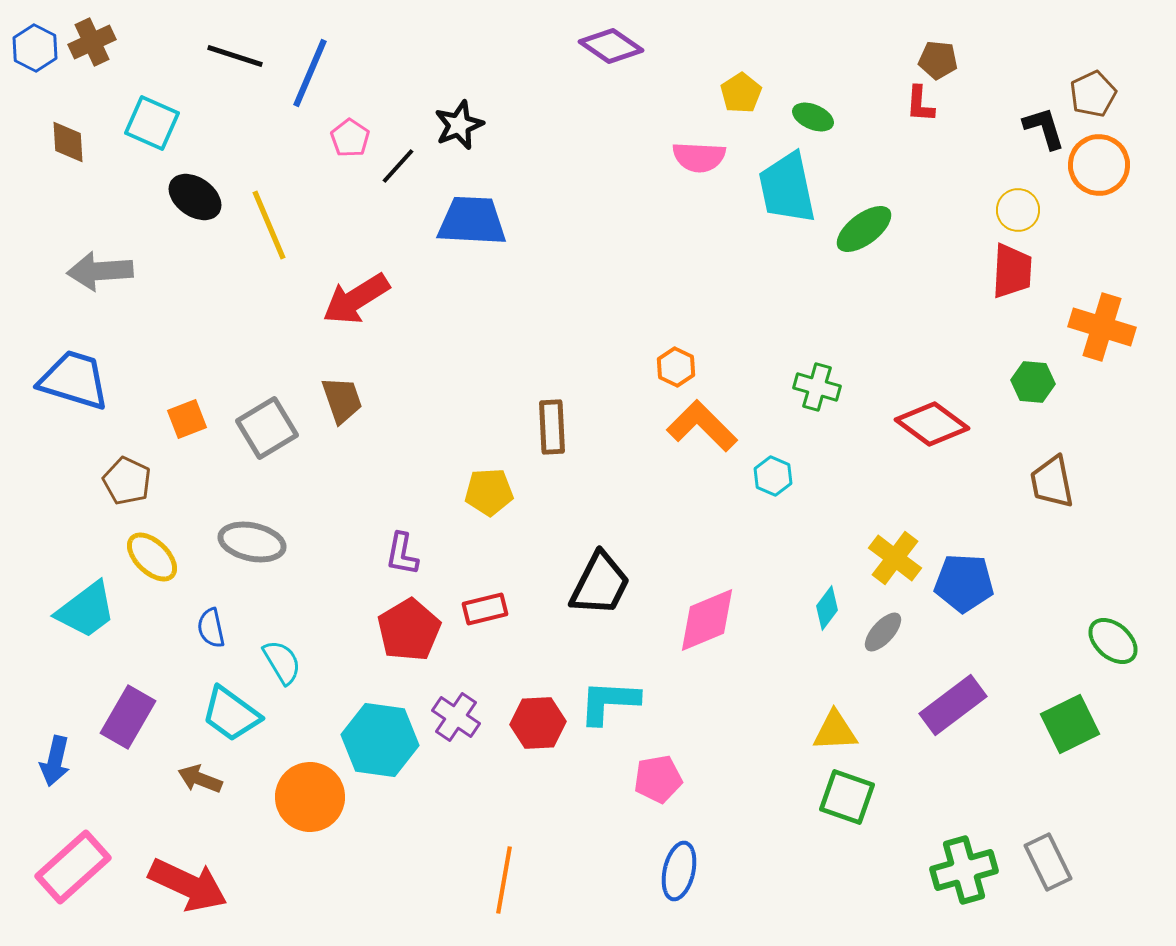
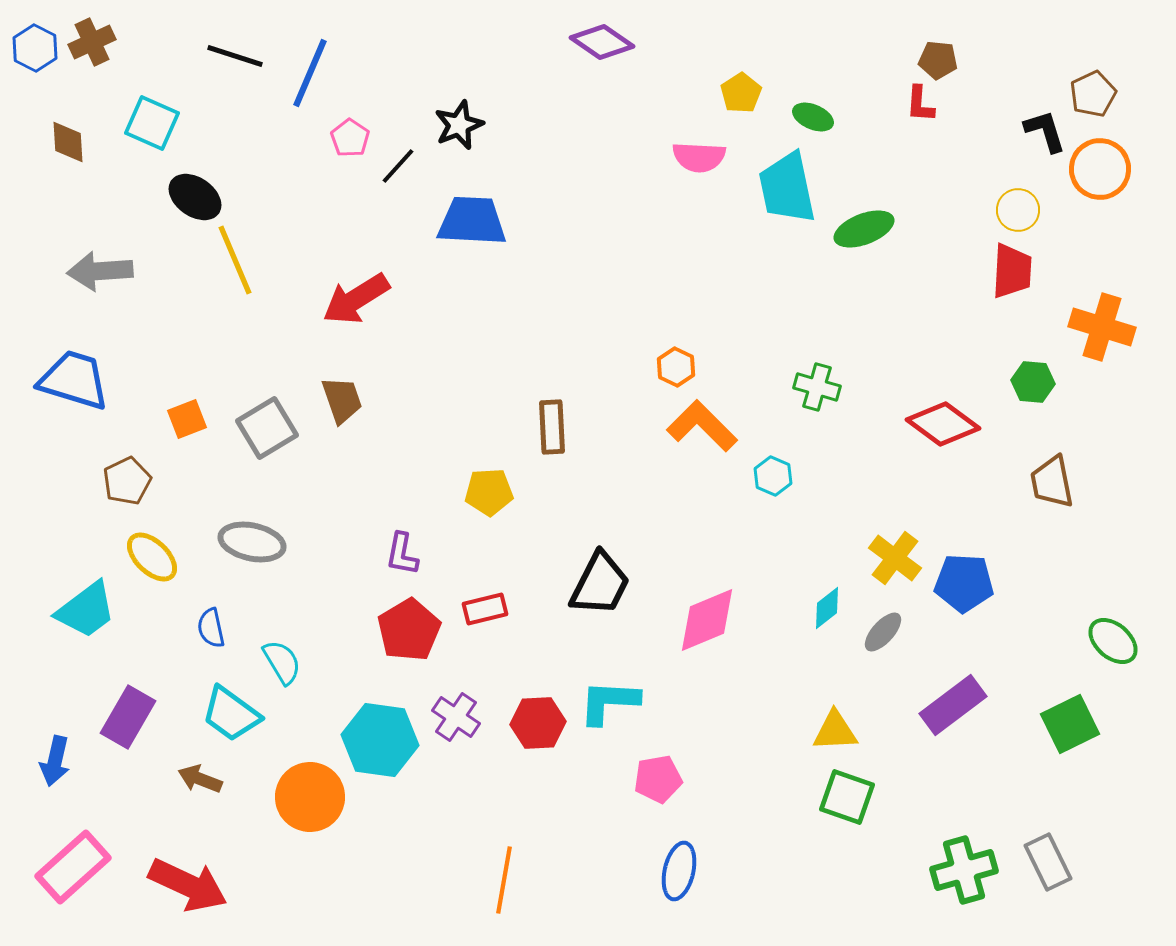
purple diamond at (611, 46): moved 9 px left, 4 px up
black L-shape at (1044, 128): moved 1 px right, 3 px down
orange circle at (1099, 165): moved 1 px right, 4 px down
yellow line at (269, 225): moved 34 px left, 35 px down
green ellipse at (864, 229): rotated 16 degrees clockwise
red diamond at (932, 424): moved 11 px right
brown pentagon at (127, 481): rotated 21 degrees clockwise
cyan diamond at (827, 608): rotated 15 degrees clockwise
